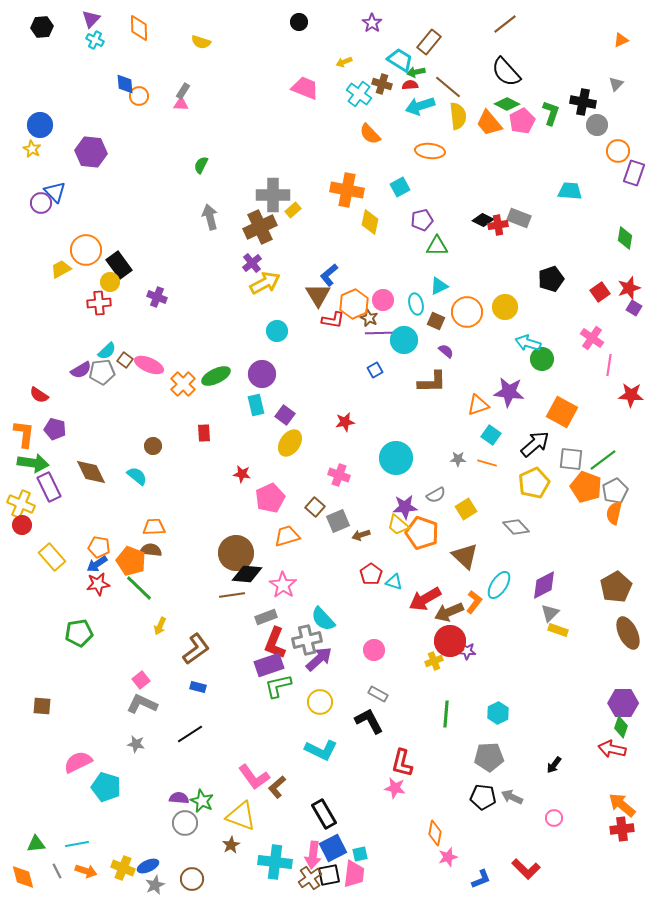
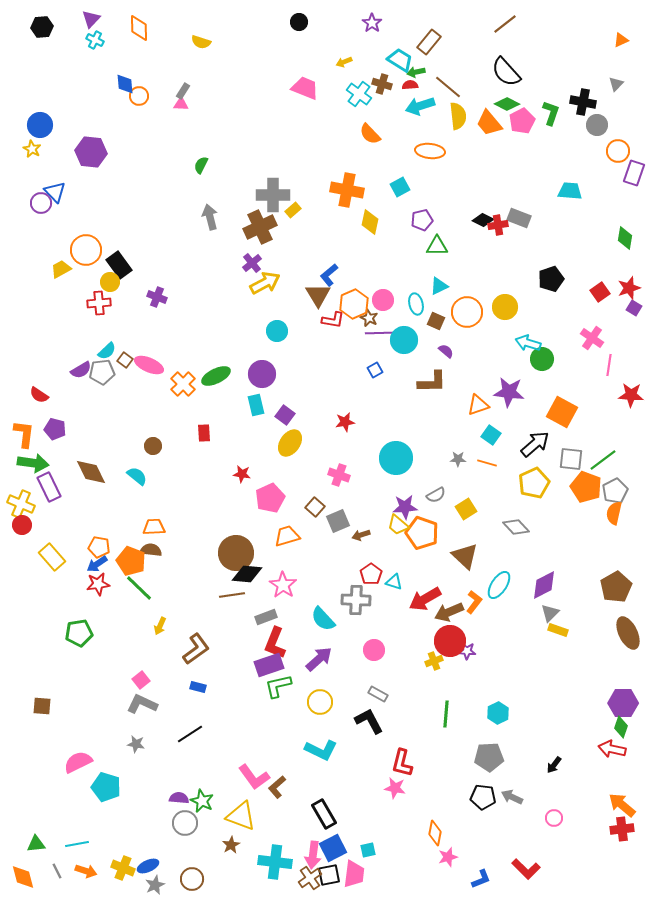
gray cross at (307, 640): moved 49 px right, 40 px up; rotated 16 degrees clockwise
cyan square at (360, 854): moved 8 px right, 4 px up
